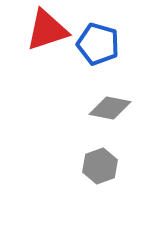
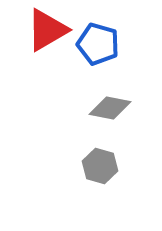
red triangle: rotated 12 degrees counterclockwise
gray hexagon: rotated 24 degrees counterclockwise
